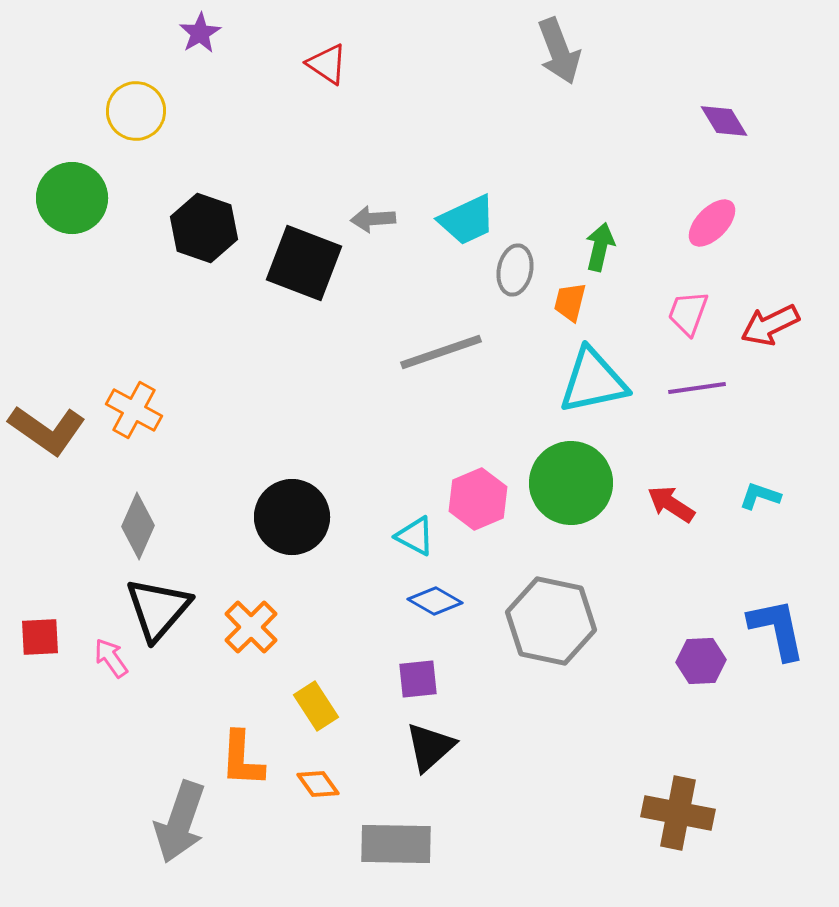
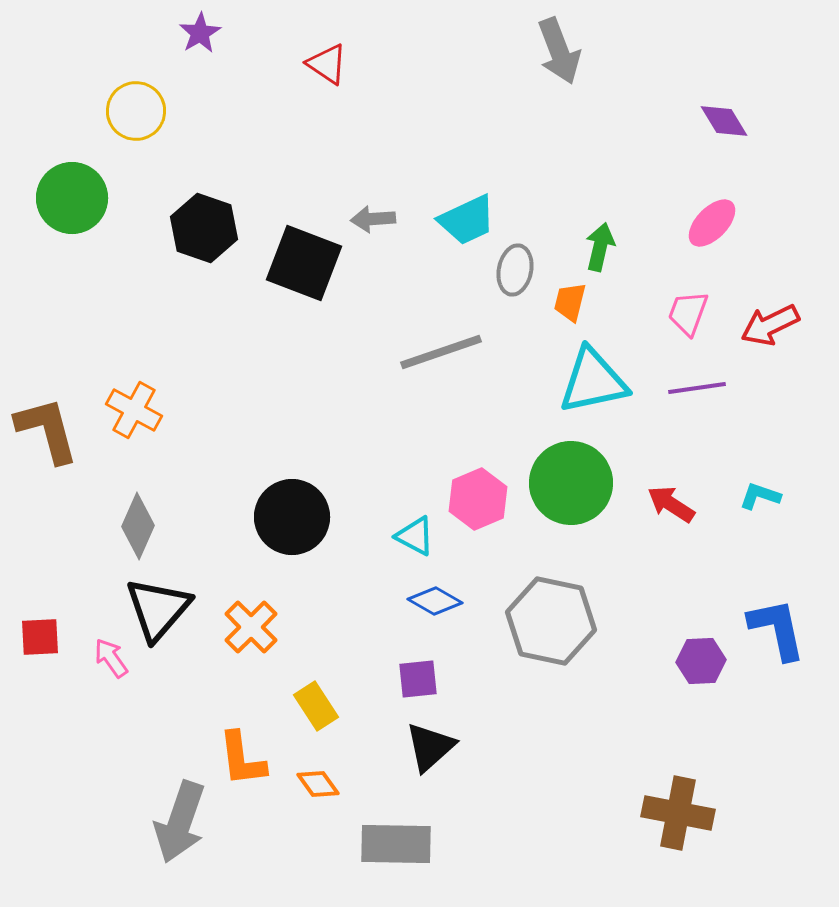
brown L-shape at (47, 430): rotated 140 degrees counterclockwise
orange L-shape at (242, 759): rotated 10 degrees counterclockwise
